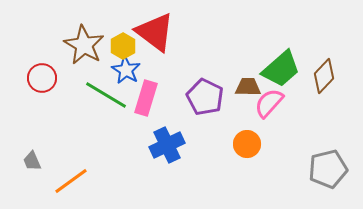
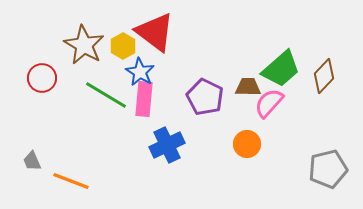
blue star: moved 14 px right, 2 px down
pink rectangle: moved 2 px left, 1 px down; rotated 12 degrees counterclockwise
orange line: rotated 57 degrees clockwise
